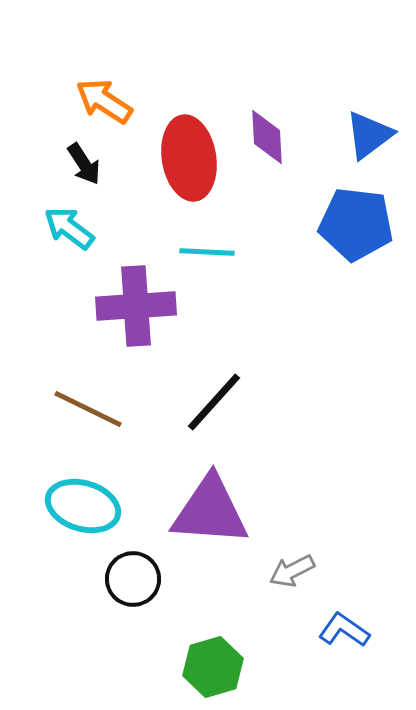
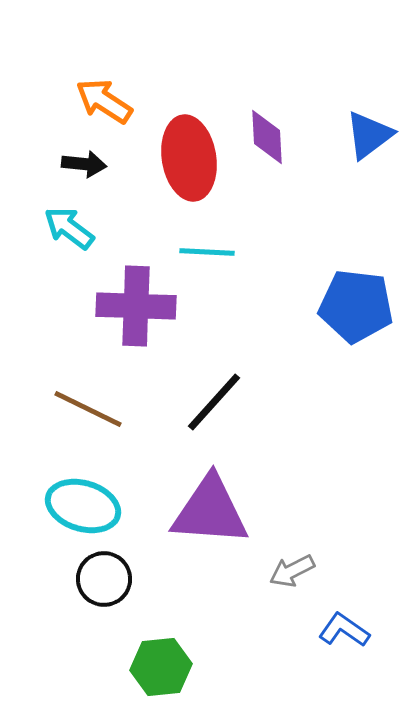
black arrow: rotated 51 degrees counterclockwise
blue pentagon: moved 82 px down
purple cross: rotated 6 degrees clockwise
black circle: moved 29 px left
green hexagon: moved 52 px left; rotated 10 degrees clockwise
